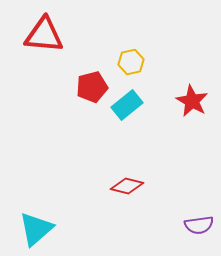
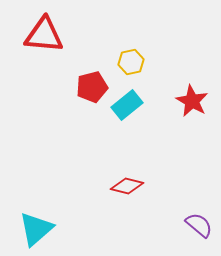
purple semicircle: rotated 132 degrees counterclockwise
